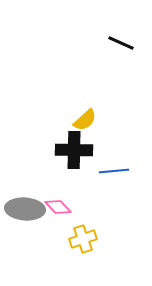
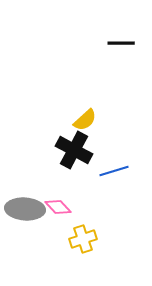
black line: rotated 24 degrees counterclockwise
black cross: rotated 27 degrees clockwise
blue line: rotated 12 degrees counterclockwise
